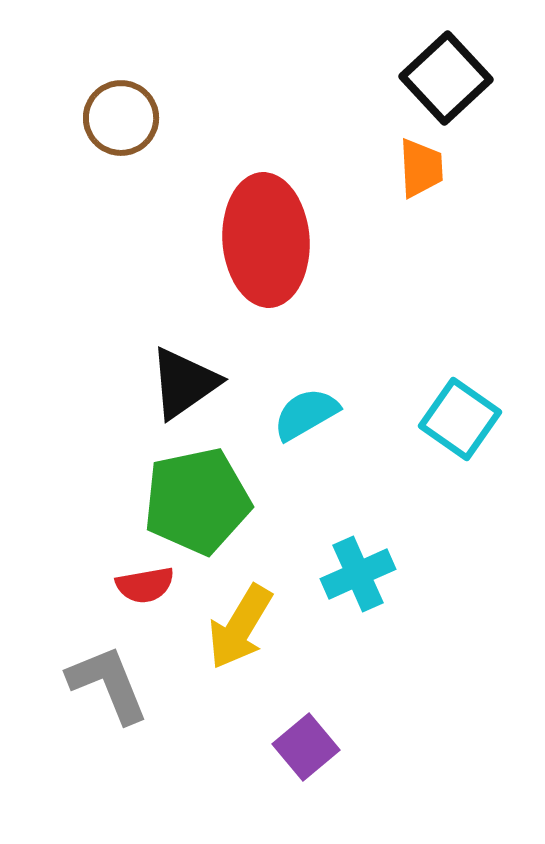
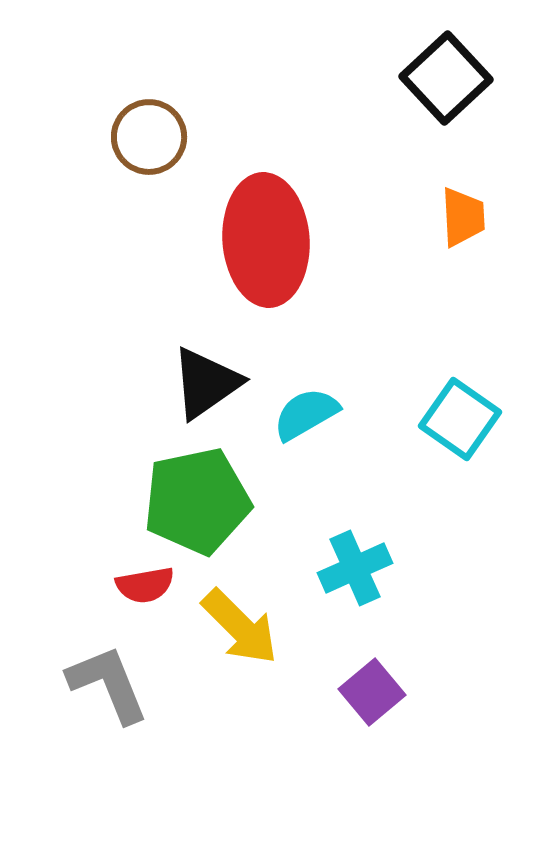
brown circle: moved 28 px right, 19 px down
orange trapezoid: moved 42 px right, 49 px down
black triangle: moved 22 px right
cyan cross: moved 3 px left, 6 px up
yellow arrow: rotated 76 degrees counterclockwise
purple square: moved 66 px right, 55 px up
